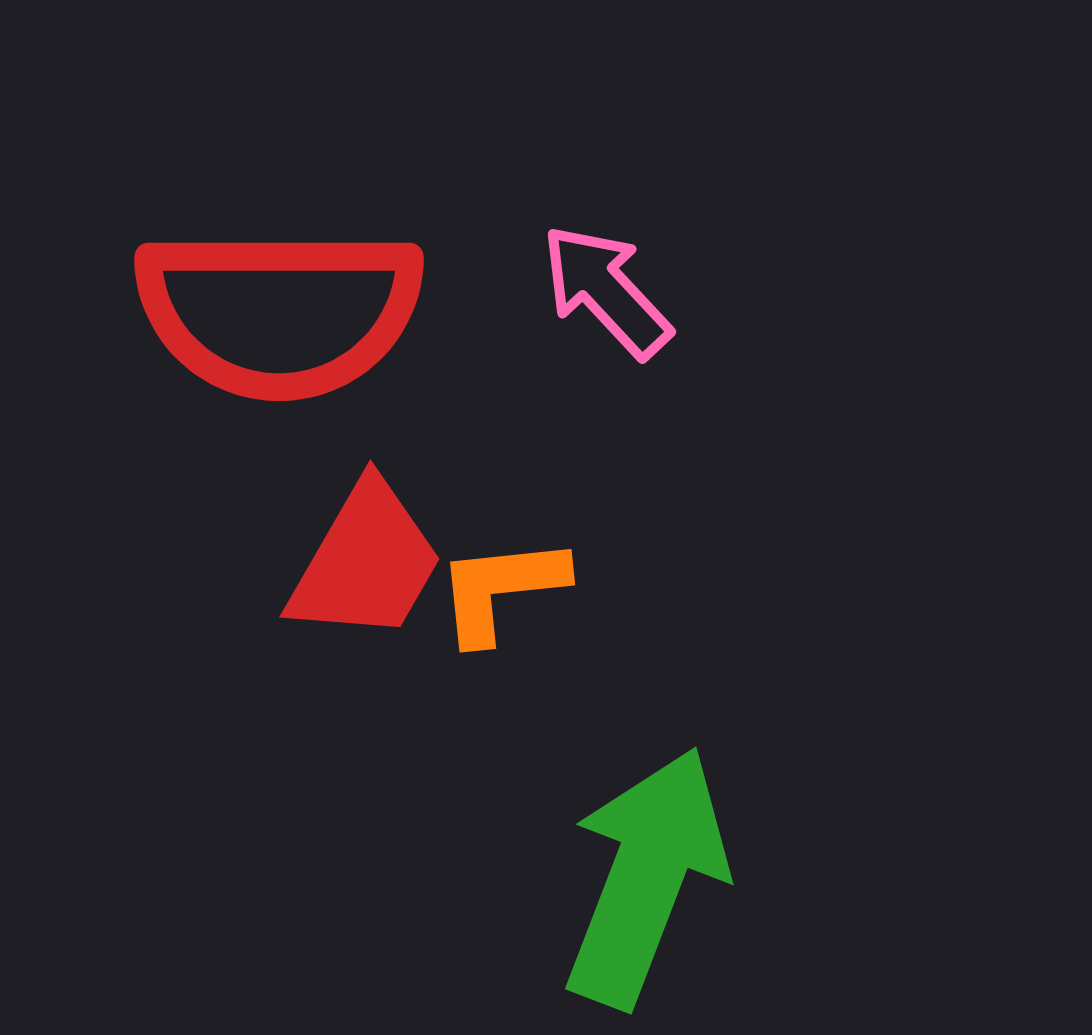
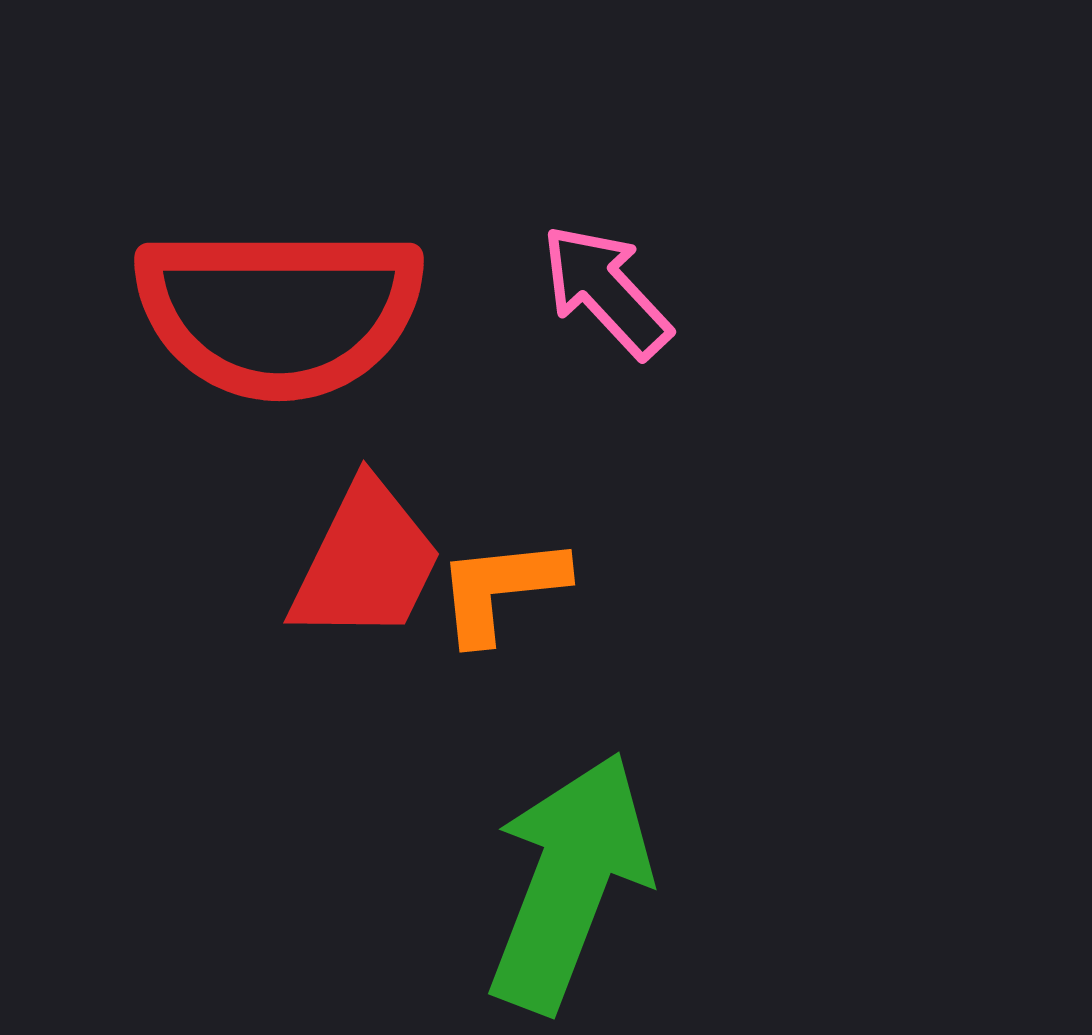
red trapezoid: rotated 4 degrees counterclockwise
green arrow: moved 77 px left, 5 px down
